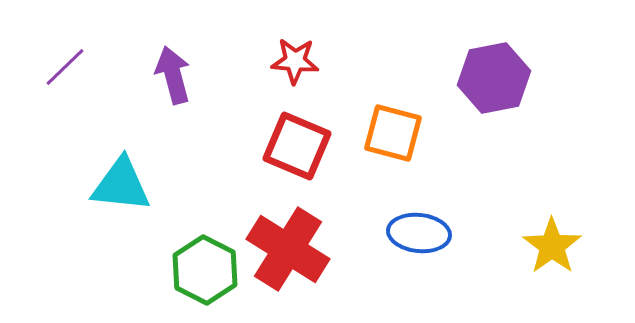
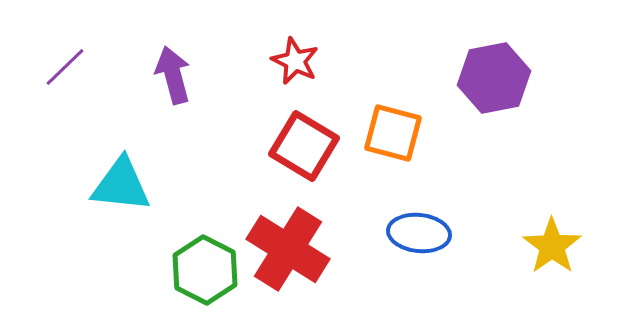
red star: rotated 21 degrees clockwise
red square: moved 7 px right; rotated 8 degrees clockwise
